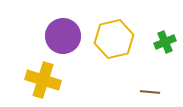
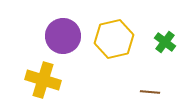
green cross: rotated 30 degrees counterclockwise
